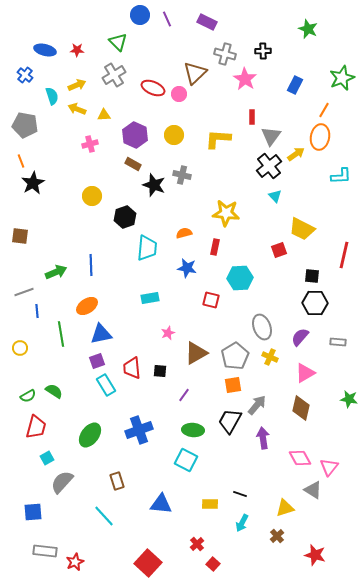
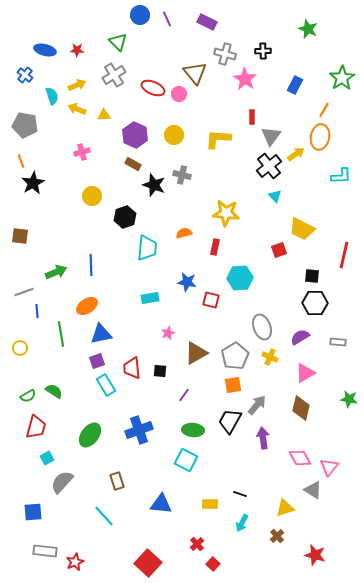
brown triangle at (195, 73): rotated 25 degrees counterclockwise
green star at (342, 78): rotated 10 degrees counterclockwise
pink cross at (90, 144): moved 8 px left, 8 px down
blue star at (187, 268): moved 14 px down
purple semicircle at (300, 337): rotated 18 degrees clockwise
